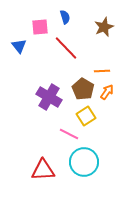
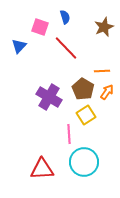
pink square: rotated 24 degrees clockwise
blue triangle: rotated 21 degrees clockwise
yellow square: moved 1 px up
pink line: rotated 60 degrees clockwise
red triangle: moved 1 px left, 1 px up
